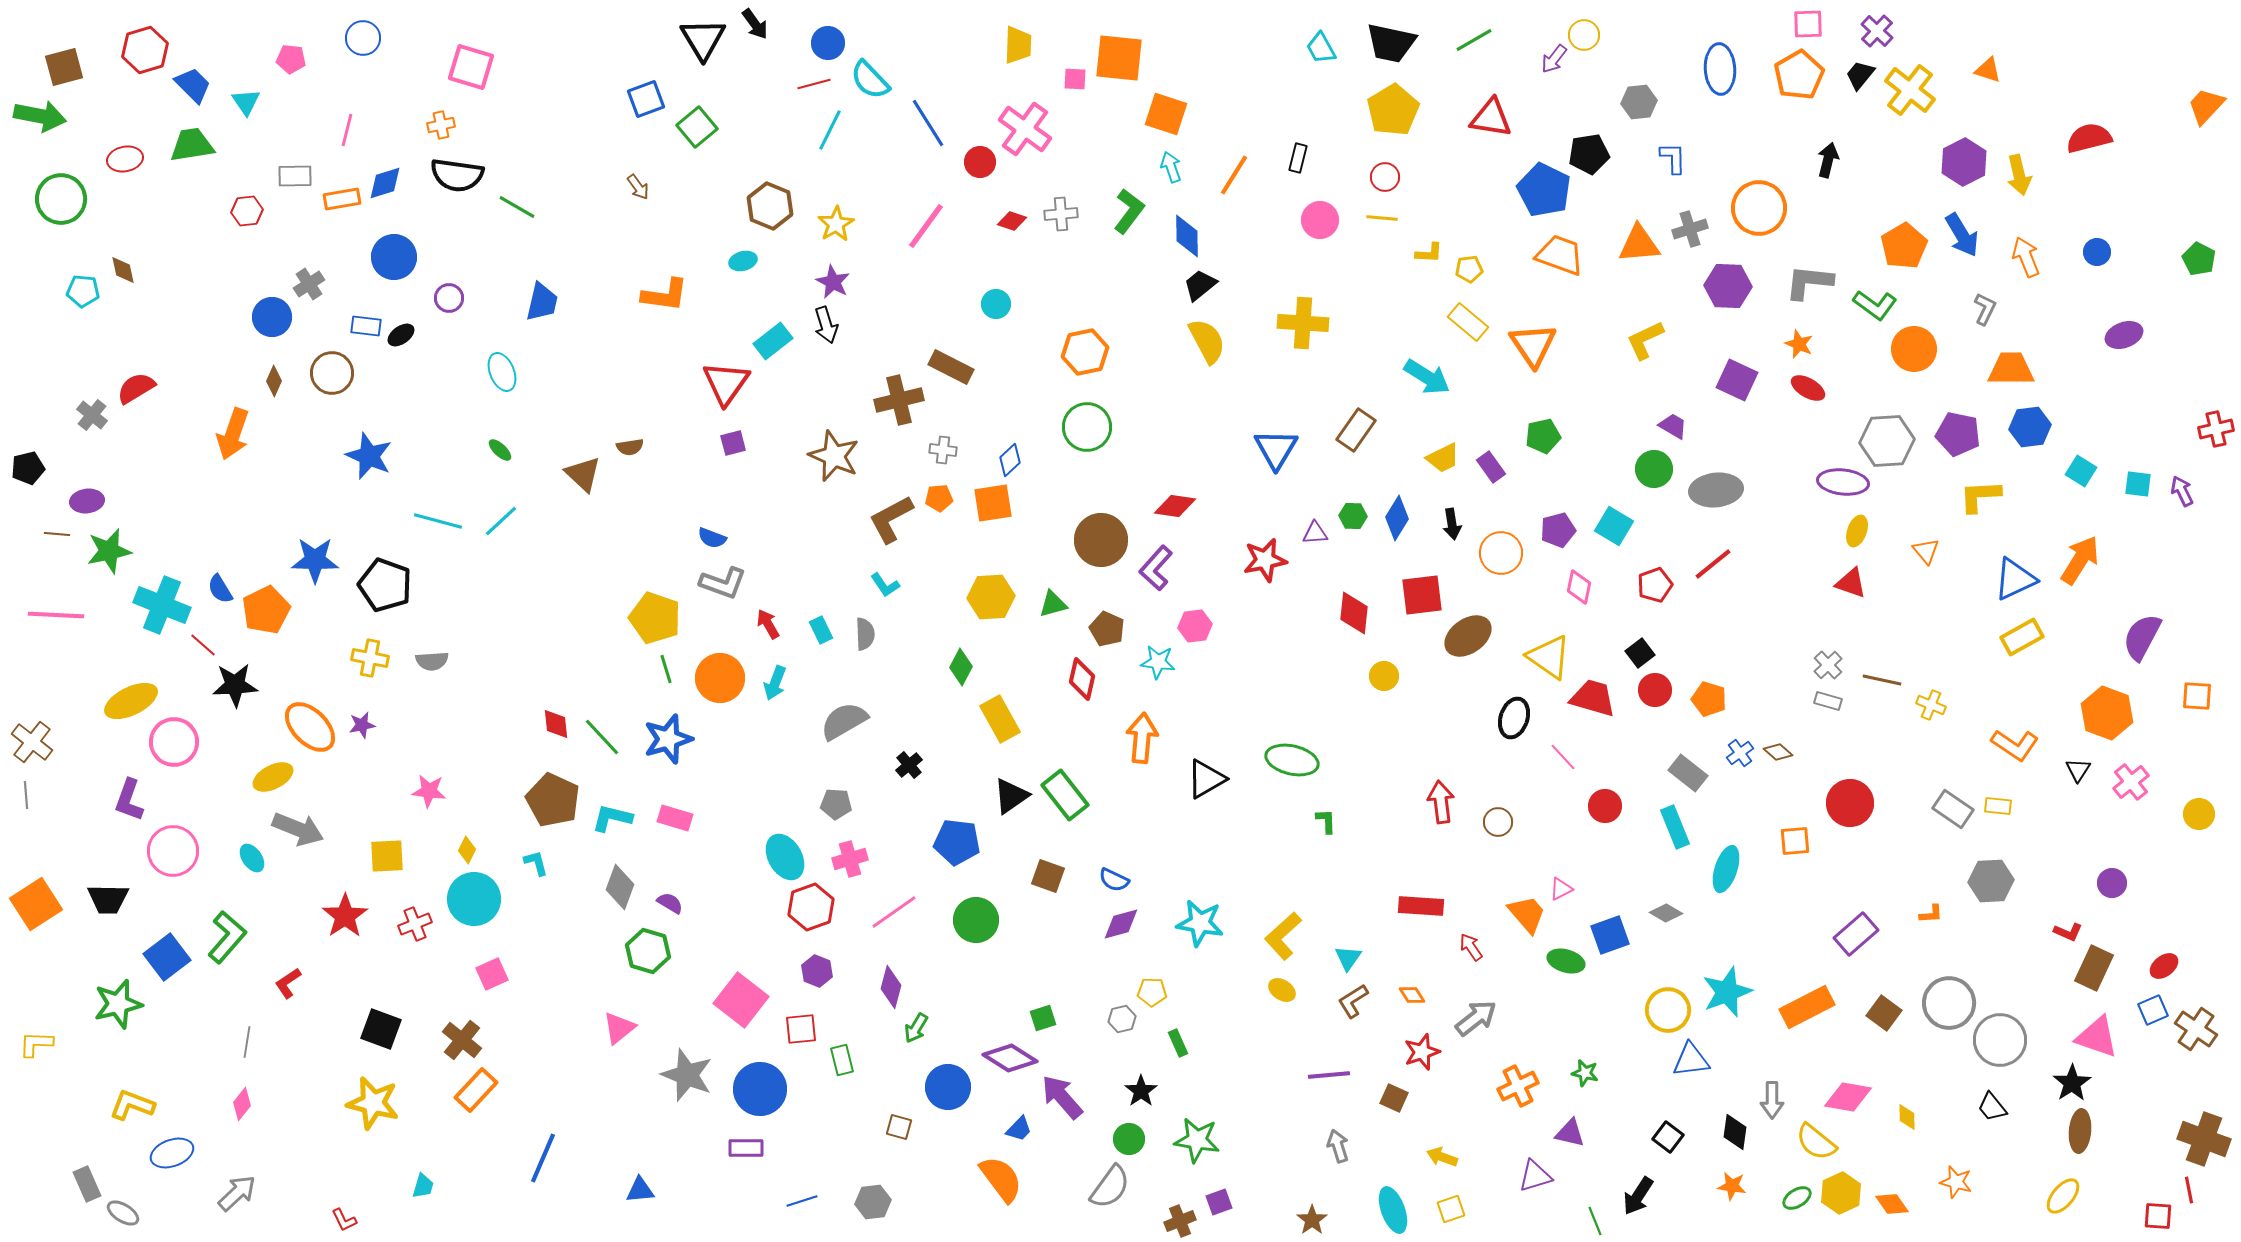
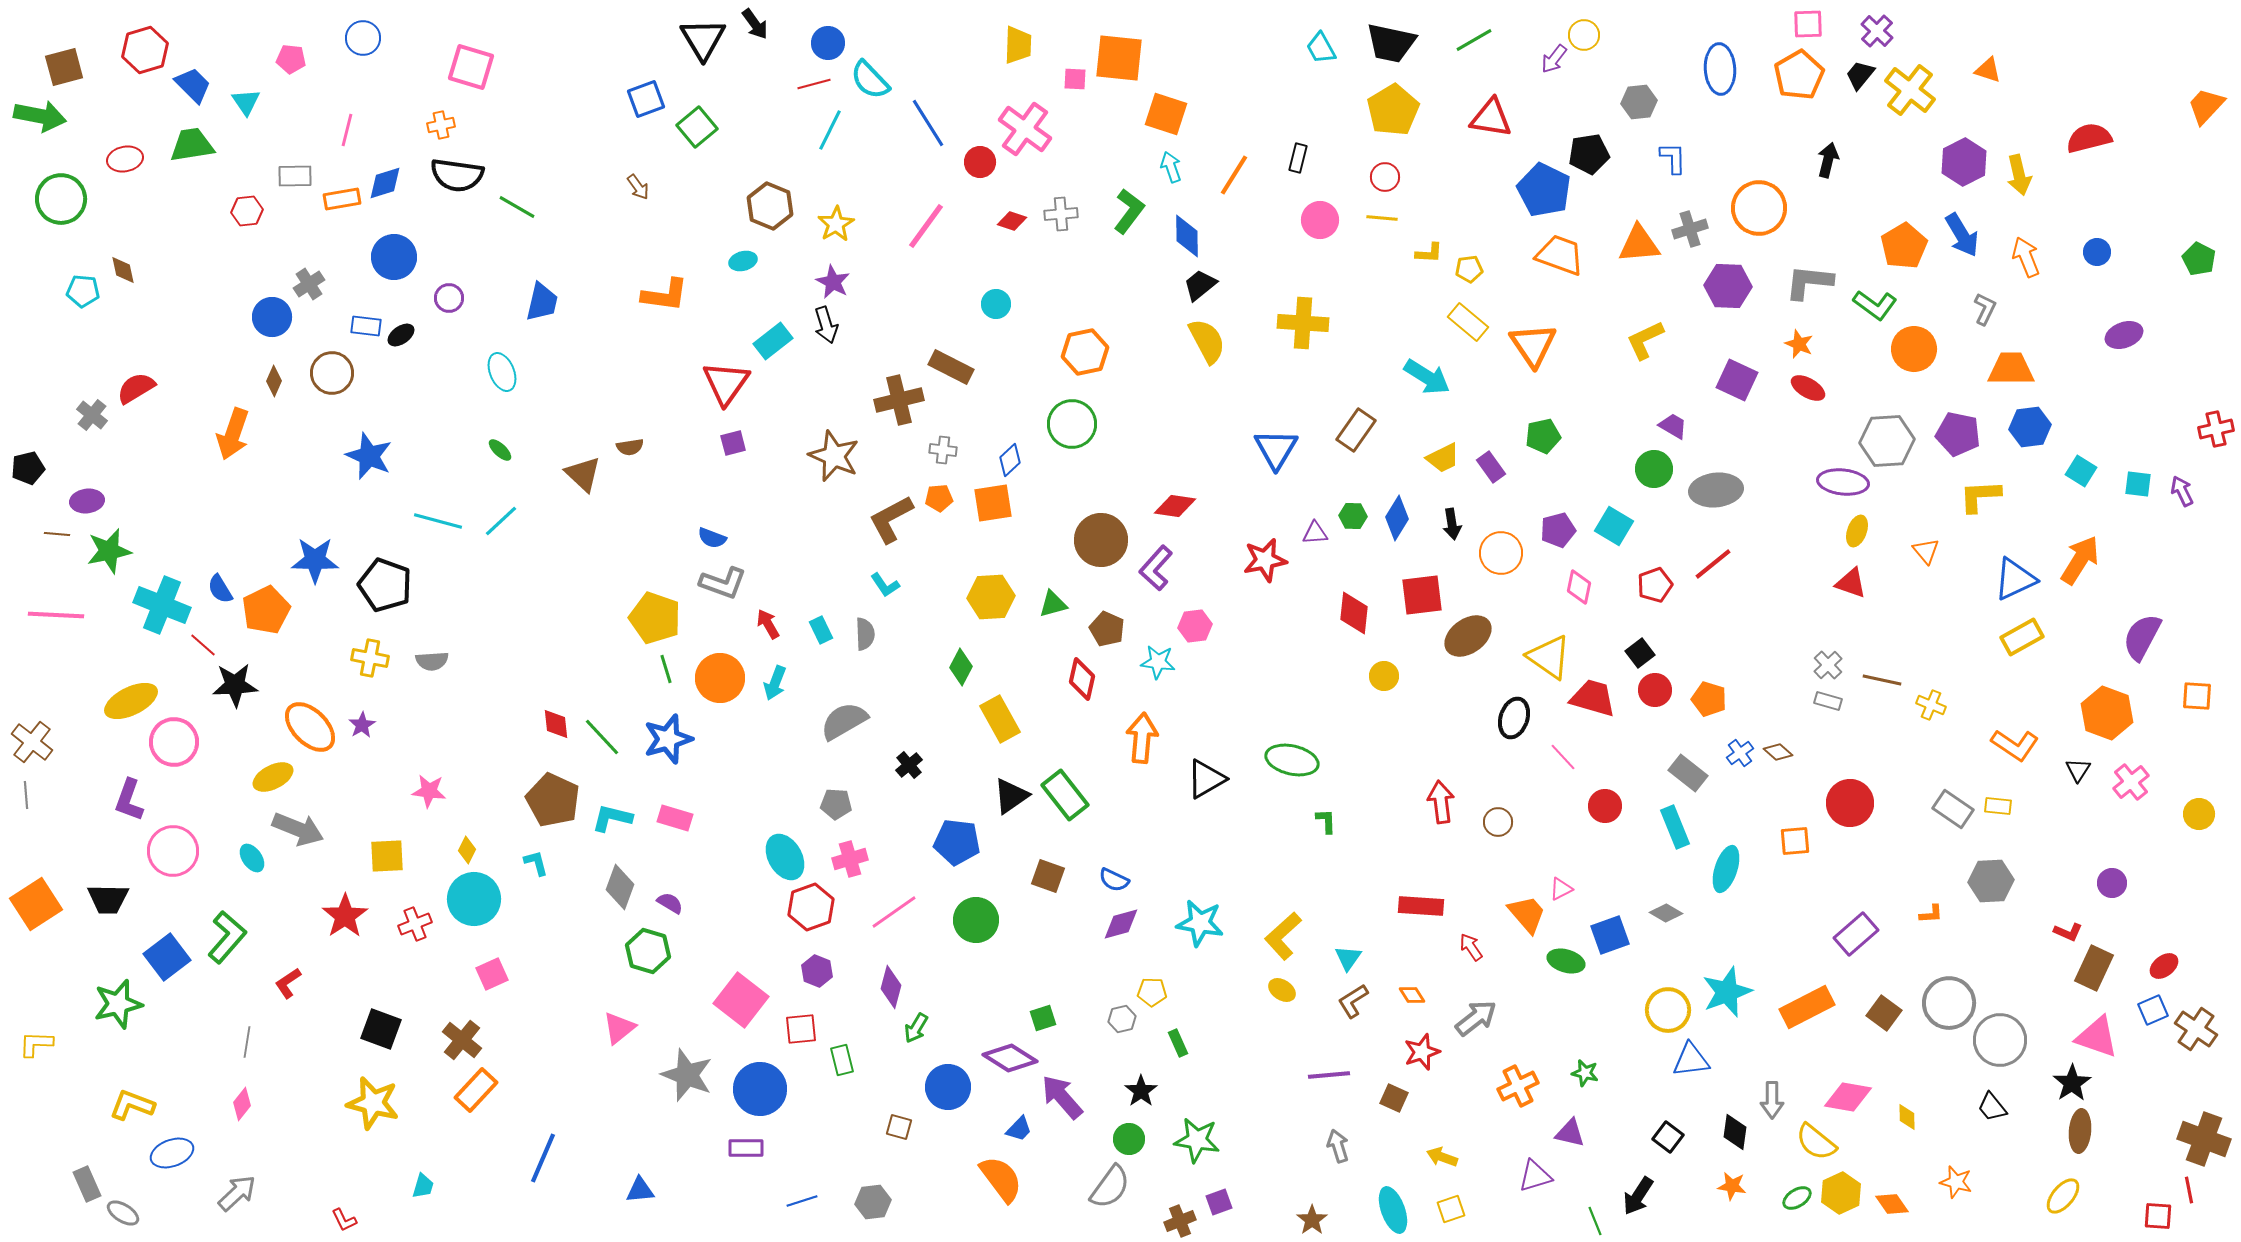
green circle at (1087, 427): moved 15 px left, 3 px up
purple star at (362, 725): rotated 20 degrees counterclockwise
